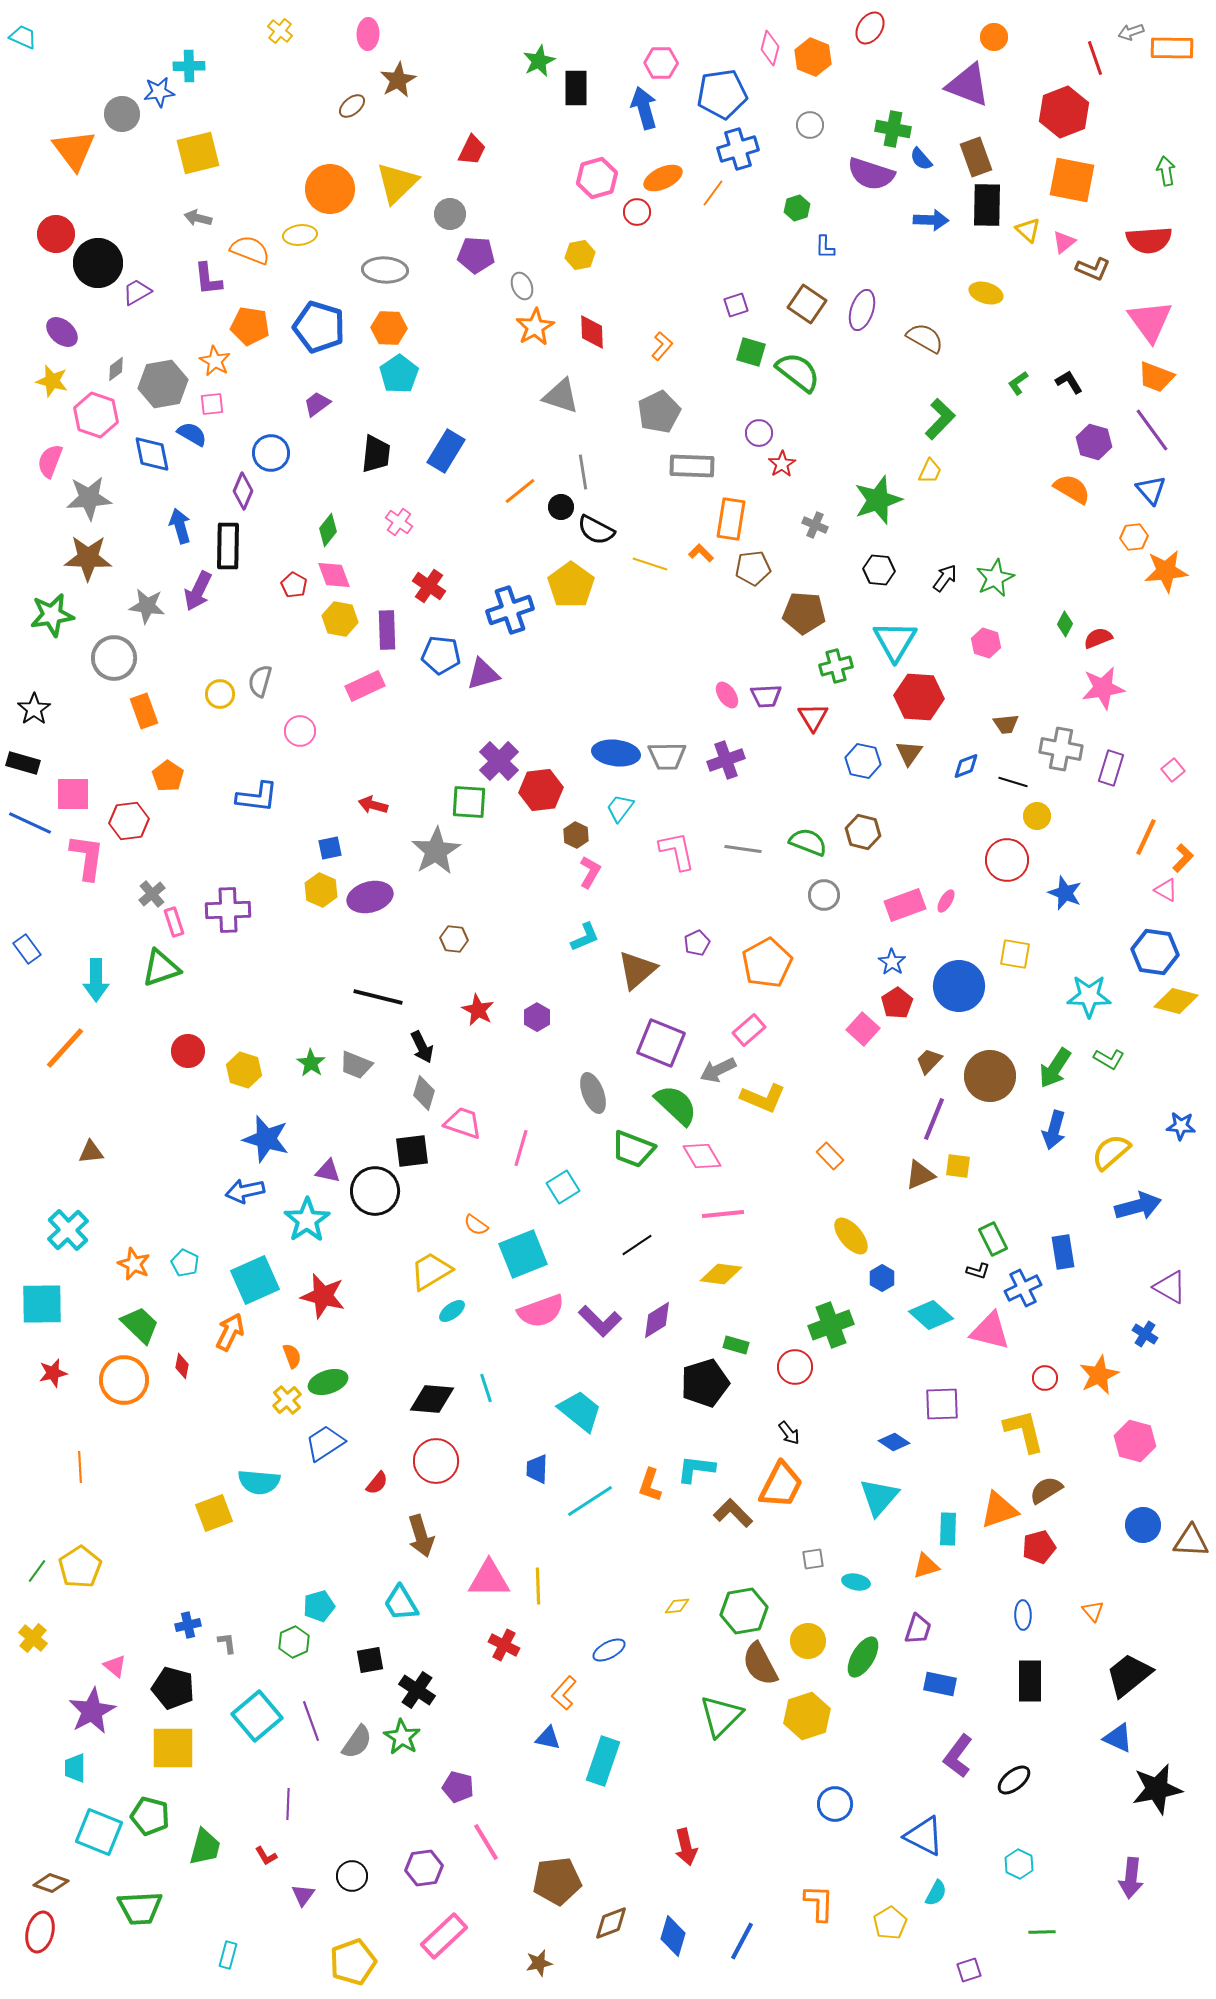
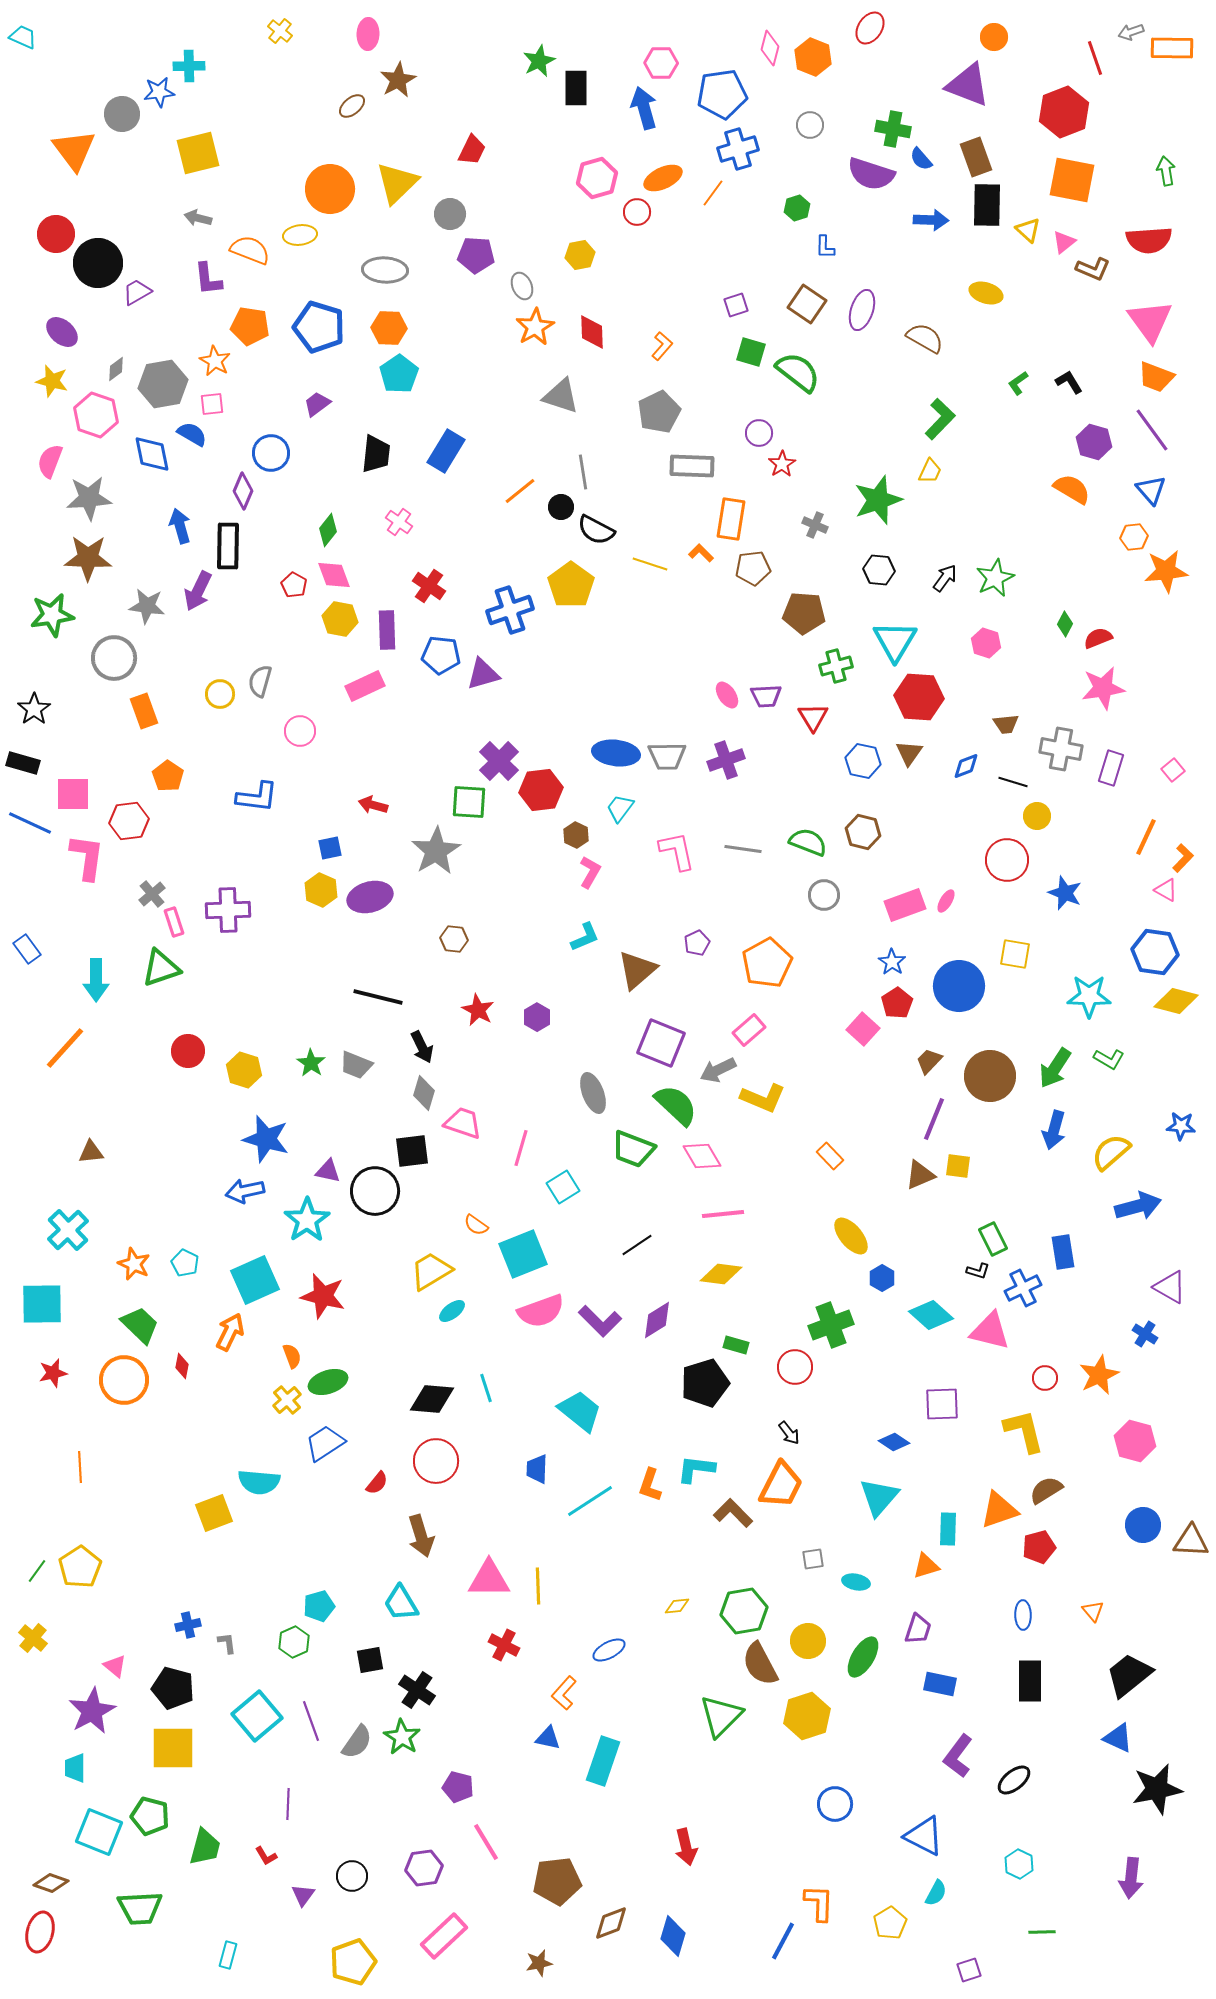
blue line at (742, 1941): moved 41 px right
